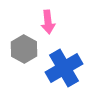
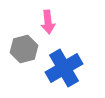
gray hexagon: rotated 16 degrees clockwise
